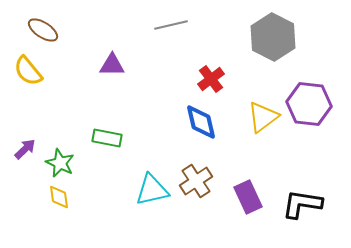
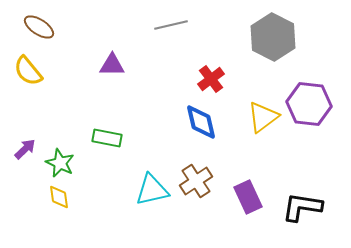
brown ellipse: moved 4 px left, 3 px up
black L-shape: moved 3 px down
